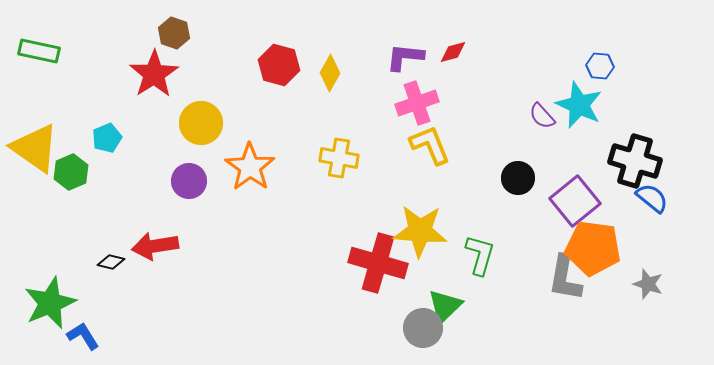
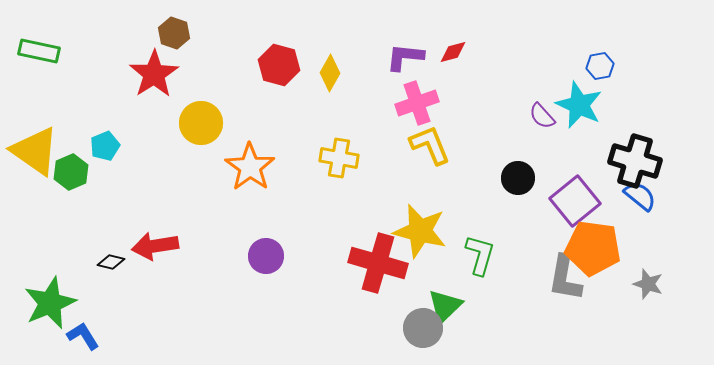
blue hexagon: rotated 16 degrees counterclockwise
cyan pentagon: moved 2 px left, 8 px down
yellow triangle: moved 3 px down
purple circle: moved 77 px right, 75 px down
blue semicircle: moved 12 px left, 2 px up
yellow star: rotated 10 degrees clockwise
